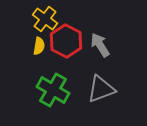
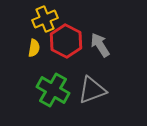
yellow cross: rotated 30 degrees clockwise
yellow semicircle: moved 5 px left, 2 px down
gray triangle: moved 9 px left, 1 px down
